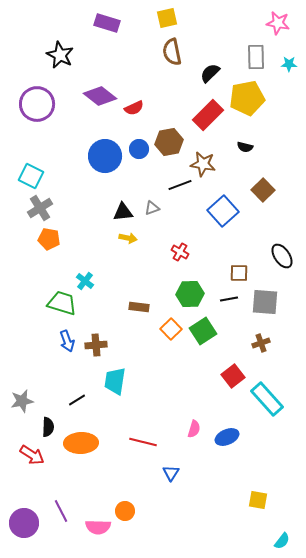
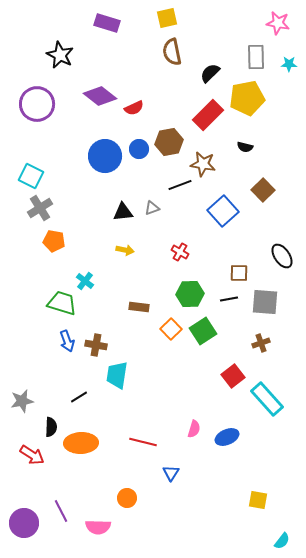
yellow arrow at (128, 238): moved 3 px left, 12 px down
orange pentagon at (49, 239): moved 5 px right, 2 px down
brown cross at (96, 345): rotated 15 degrees clockwise
cyan trapezoid at (115, 381): moved 2 px right, 6 px up
black line at (77, 400): moved 2 px right, 3 px up
black semicircle at (48, 427): moved 3 px right
orange circle at (125, 511): moved 2 px right, 13 px up
